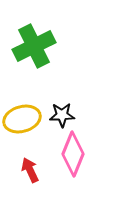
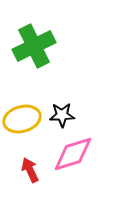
pink diamond: rotated 51 degrees clockwise
